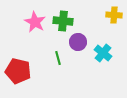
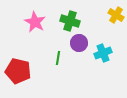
yellow cross: moved 2 px right; rotated 28 degrees clockwise
green cross: moved 7 px right; rotated 12 degrees clockwise
purple circle: moved 1 px right, 1 px down
cyan cross: rotated 30 degrees clockwise
green line: rotated 24 degrees clockwise
